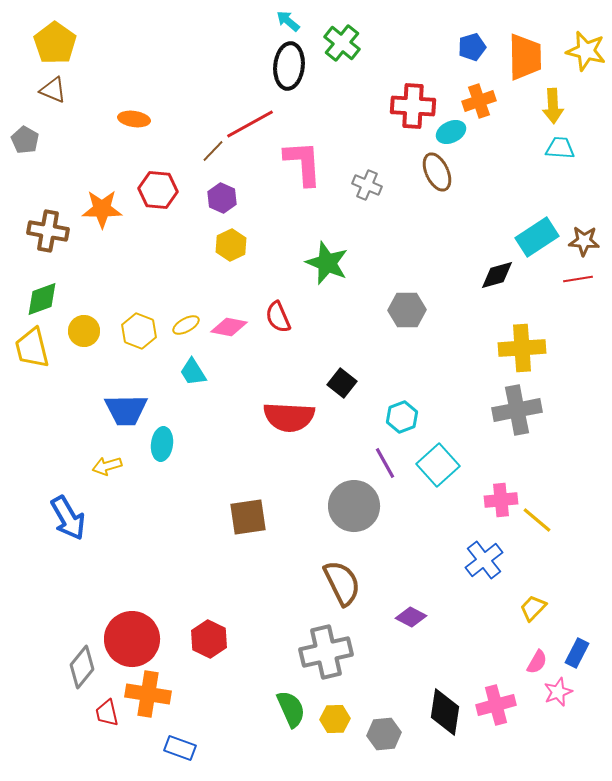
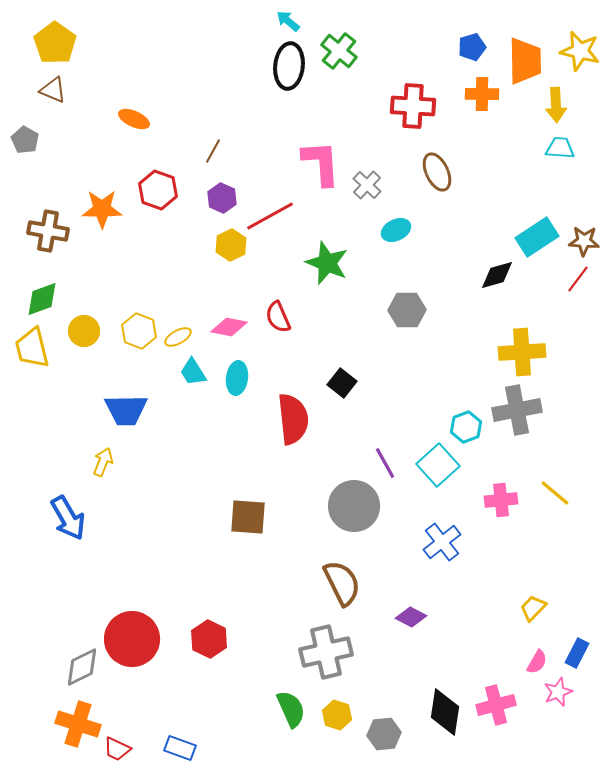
green cross at (342, 43): moved 3 px left, 8 px down
yellow star at (586, 51): moved 6 px left
orange trapezoid at (525, 57): moved 4 px down
orange cross at (479, 101): moved 3 px right, 7 px up; rotated 20 degrees clockwise
yellow arrow at (553, 106): moved 3 px right, 1 px up
orange ellipse at (134, 119): rotated 16 degrees clockwise
red line at (250, 124): moved 20 px right, 92 px down
cyan ellipse at (451, 132): moved 55 px left, 98 px down
brown line at (213, 151): rotated 15 degrees counterclockwise
pink L-shape at (303, 163): moved 18 px right
gray cross at (367, 185): rotated 20 degrees clockwise
red hexagon at (158, 190): rotated 15 degrees clockwise
red line at (578, 279): rotated 44 degrees counterclockwise
yellow ellipse at (186, 325): moved 8 px left, 12 px down
yellow cross at (522, 348): moved 4 px down
red semicircle at (289, 417): moved 4 px right, 2 px down; rotated 99 degrees counterclockwise
cyan hexagon at (402, 417): moved 64 px right, 10 px down
cyan ellipse at (162, 444): moved 75 px right, 66 px up
yellow arrow at (107, 466): moved 4 px left, 4 px up; rotated 128 degrees clockwise
brown square at (248, 517): rotated 12 degrees clockwise
yellow line at (537, 520): moved 18 px right, 27 px up
blue cross at (484, 560): moved 42 px left, 18 px up
gray diamond at (82, 667): rotated 24 degrees clockwise
orange cross at (148, 694): moved 70 px left, 30 px down; rotated 9 degrees clockwise
red trapezoid at (107, 713): moved 10 px right, 36 px down; rotated 52 degrees counterclockwise
yellow hexagon at (335, 719): moved 2 px right, 4 px up; rotated 20 degrees clockwise
